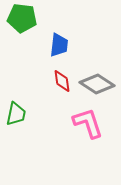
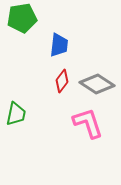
green pentagon: rotated 16 degrees counterclockwise
red diamond: rotated 45 degrees clockwise
